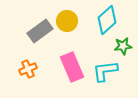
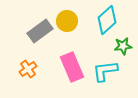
orange cross: rotated 12 degrees counterclockwise
